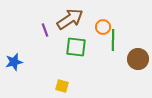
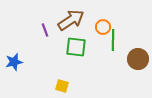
brown arrow: moved 1 px right, 1 px down
